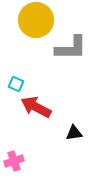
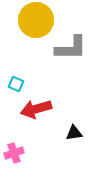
red arrow: moved 2 px down; rotated 44 degrees counterclockwise
pink cross: moved 8 px up
